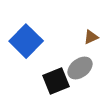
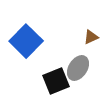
gray ellipse: moved 2 px left; rotated 20 degrees counterclockwise
